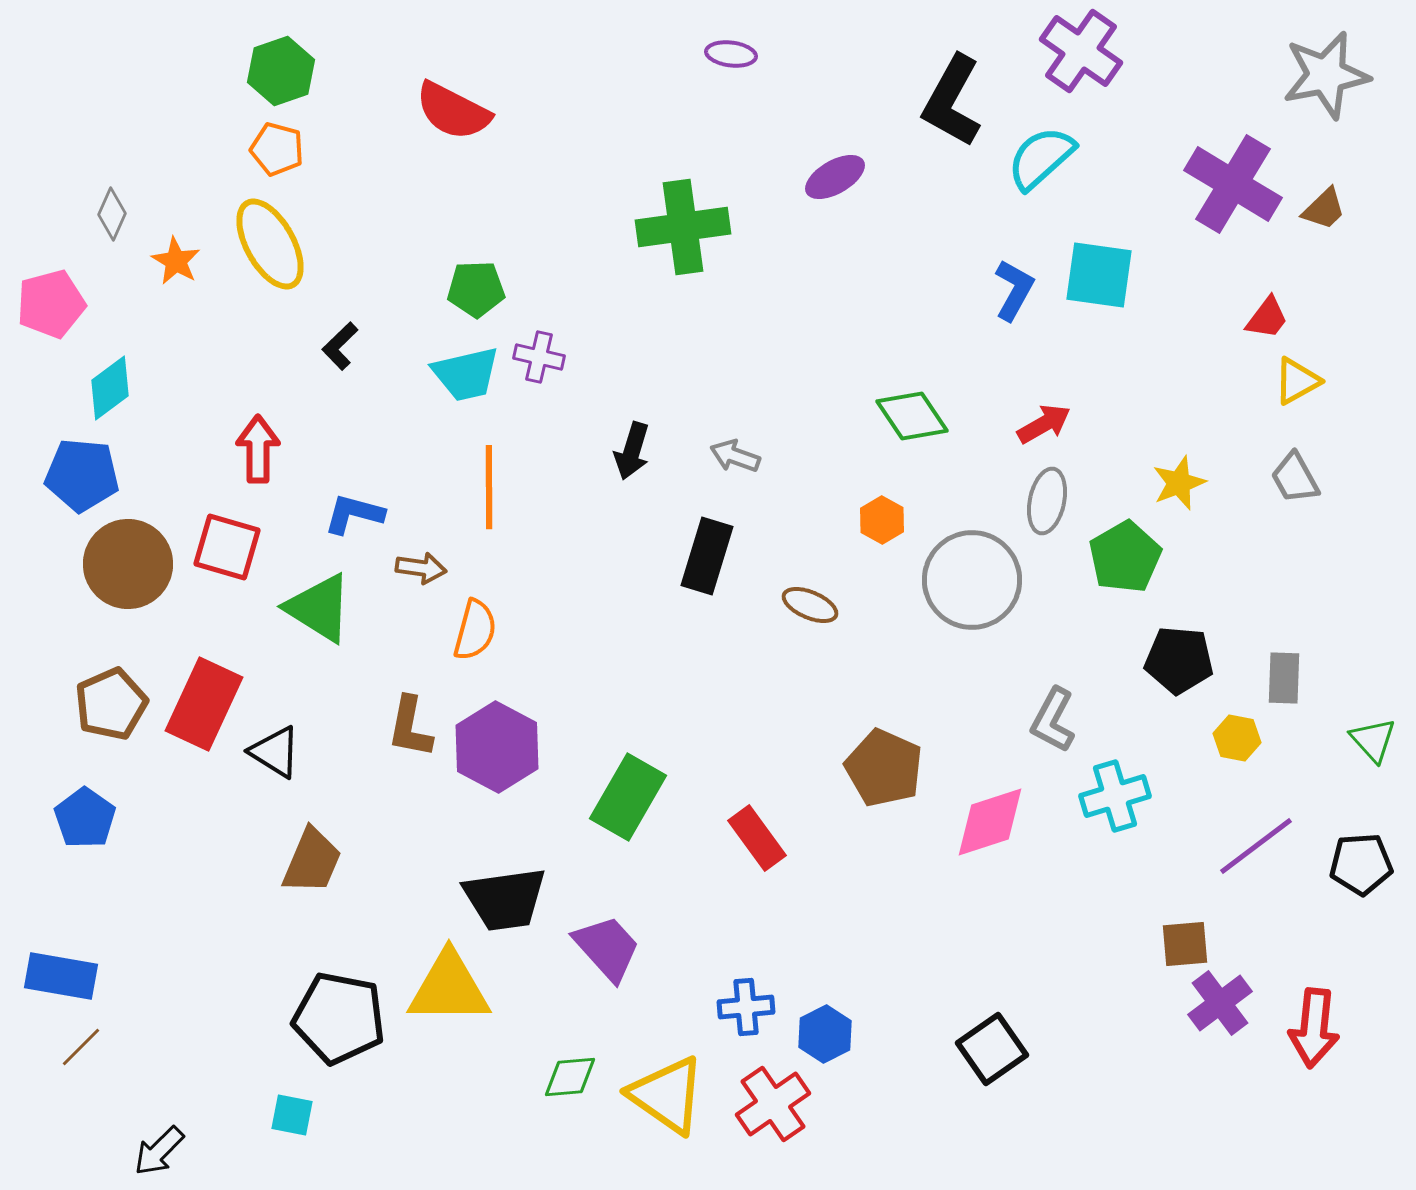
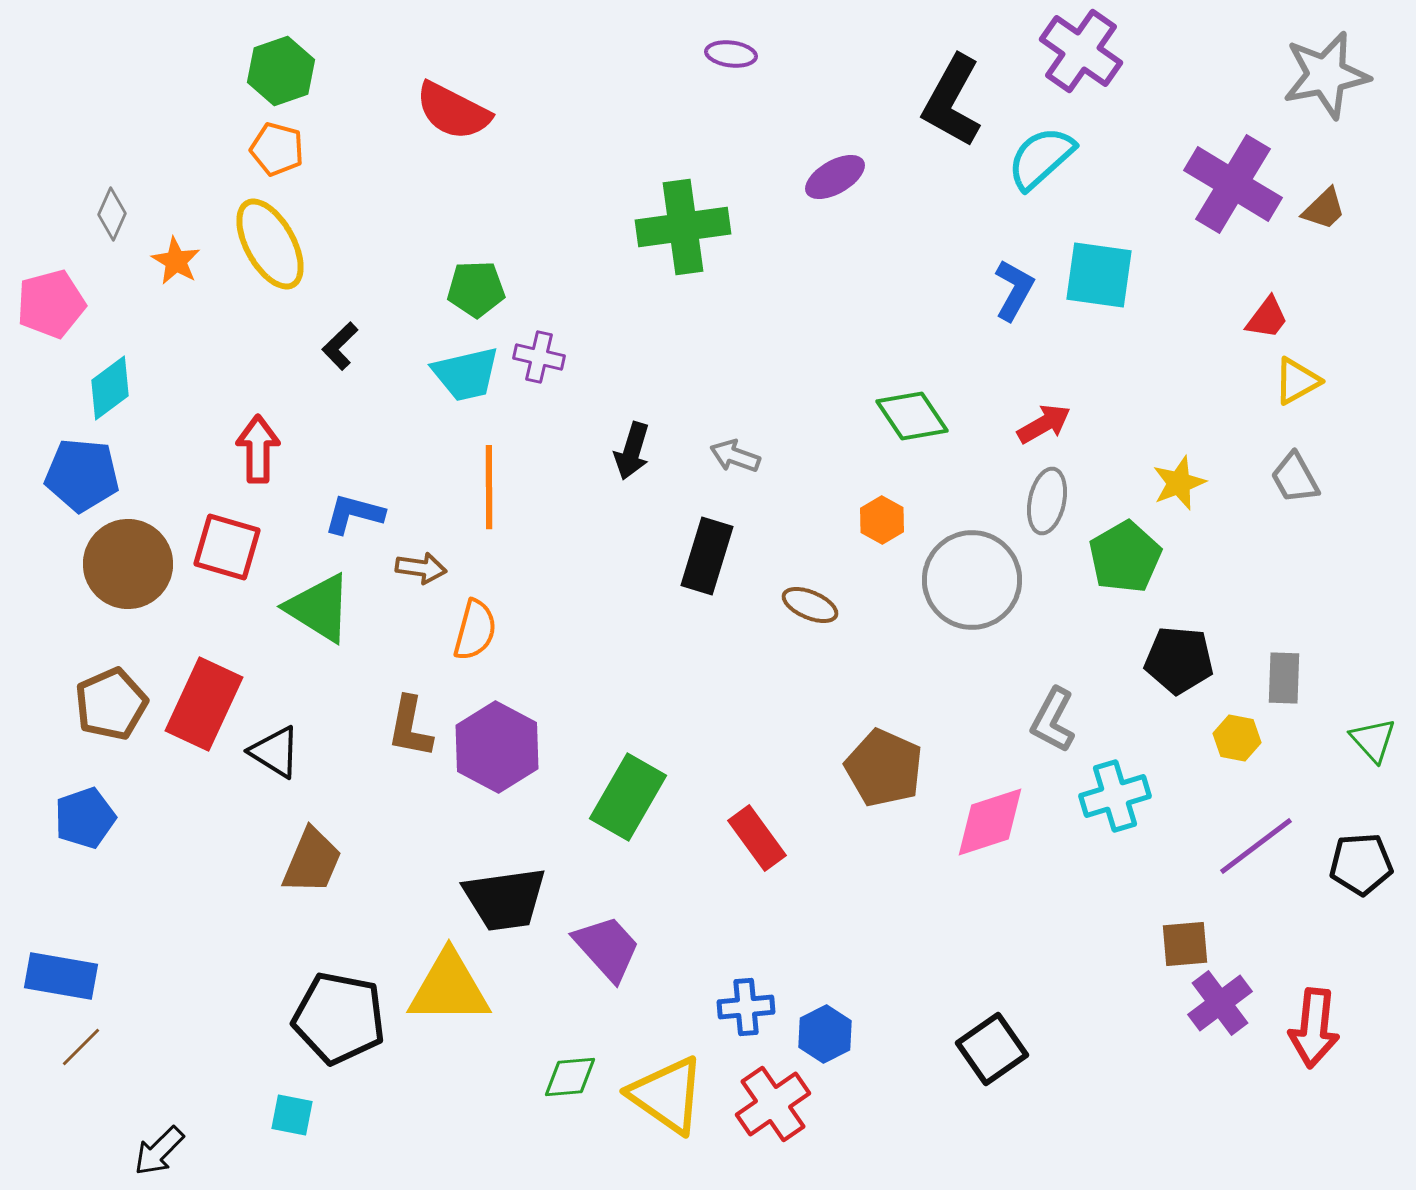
blue pentagon at (85, 818): rotated 18 degrees clockwise
